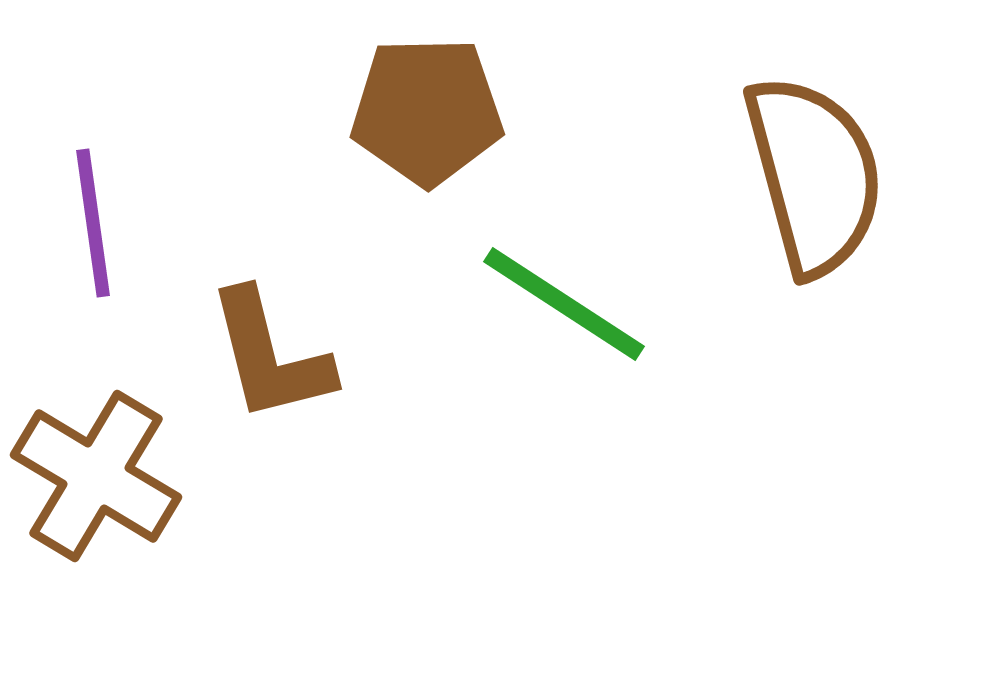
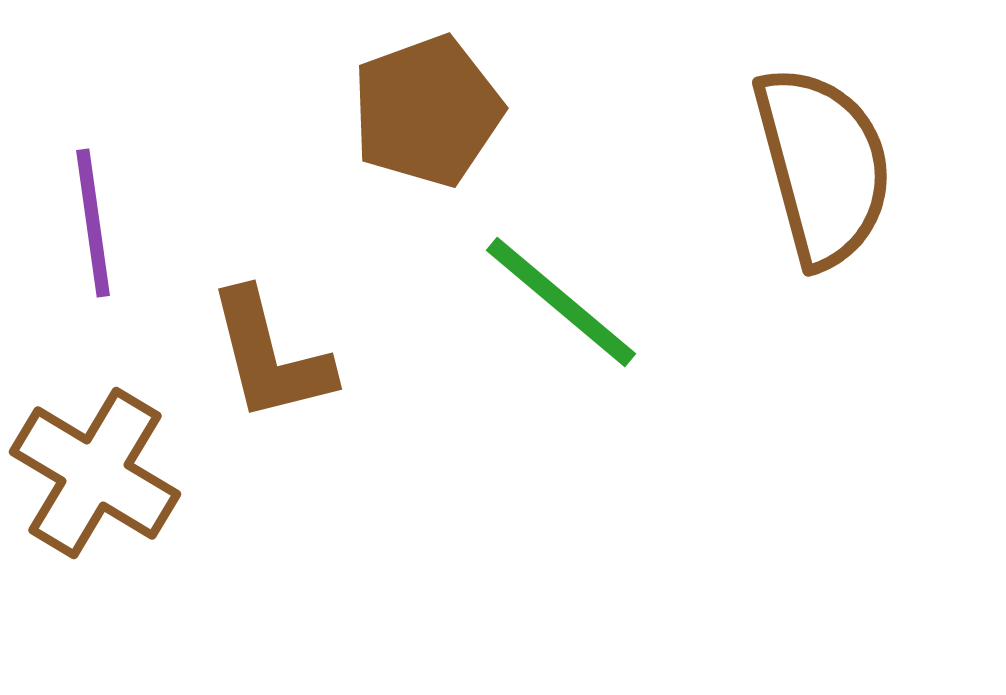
brown pentagon: rotated 19 degrees counterclockwise
brown semicircle: moved 9 px right, 9 px up
green line: moved 3 px left, 2 px up; rotated 7 degrees clockwise
brown cross: moved 1 px left, 3 px up
